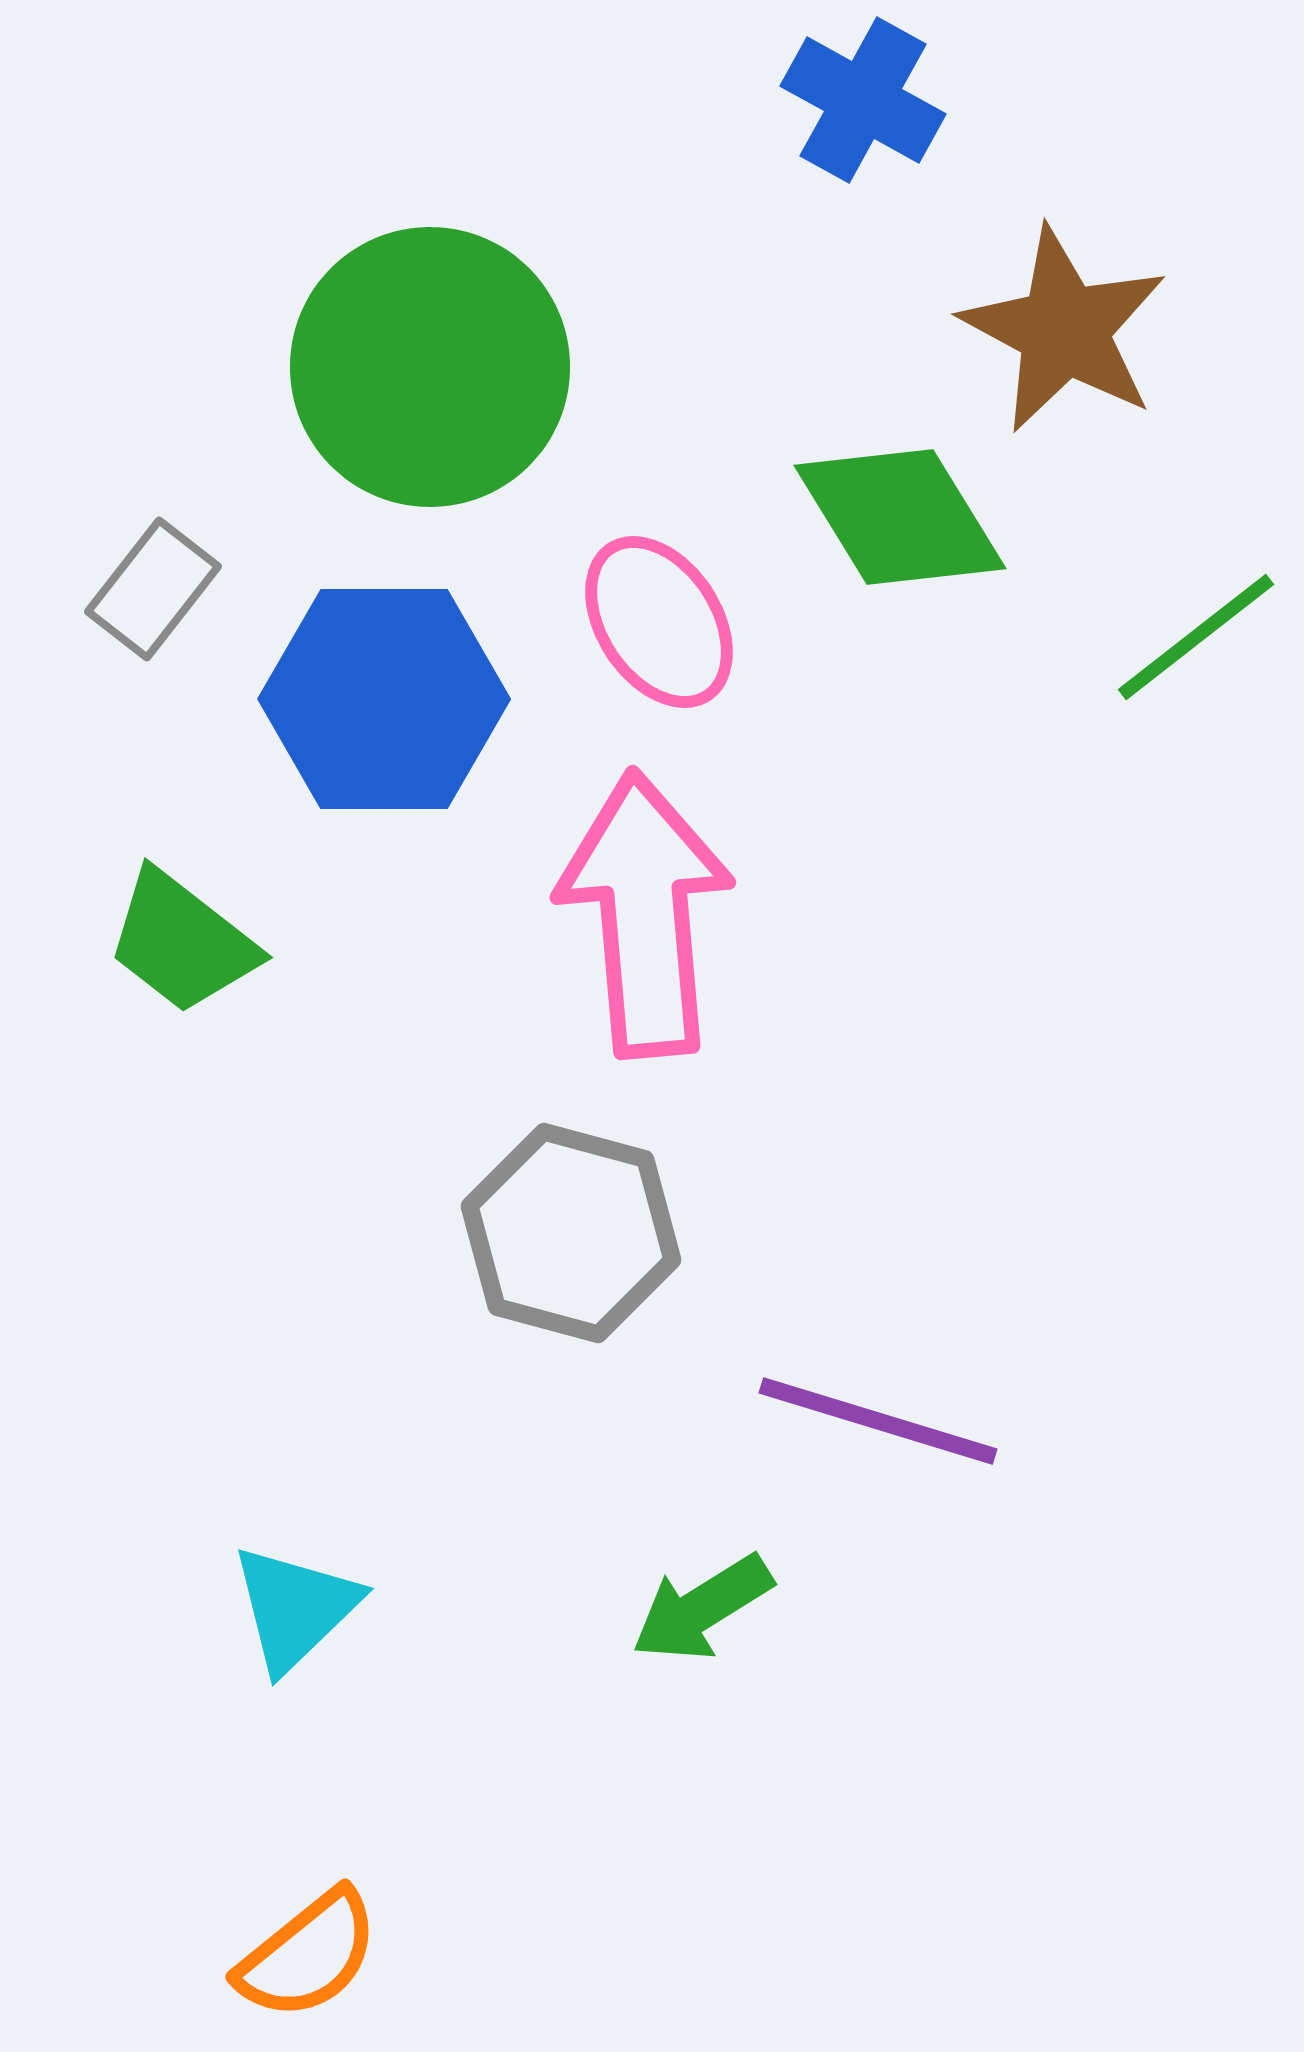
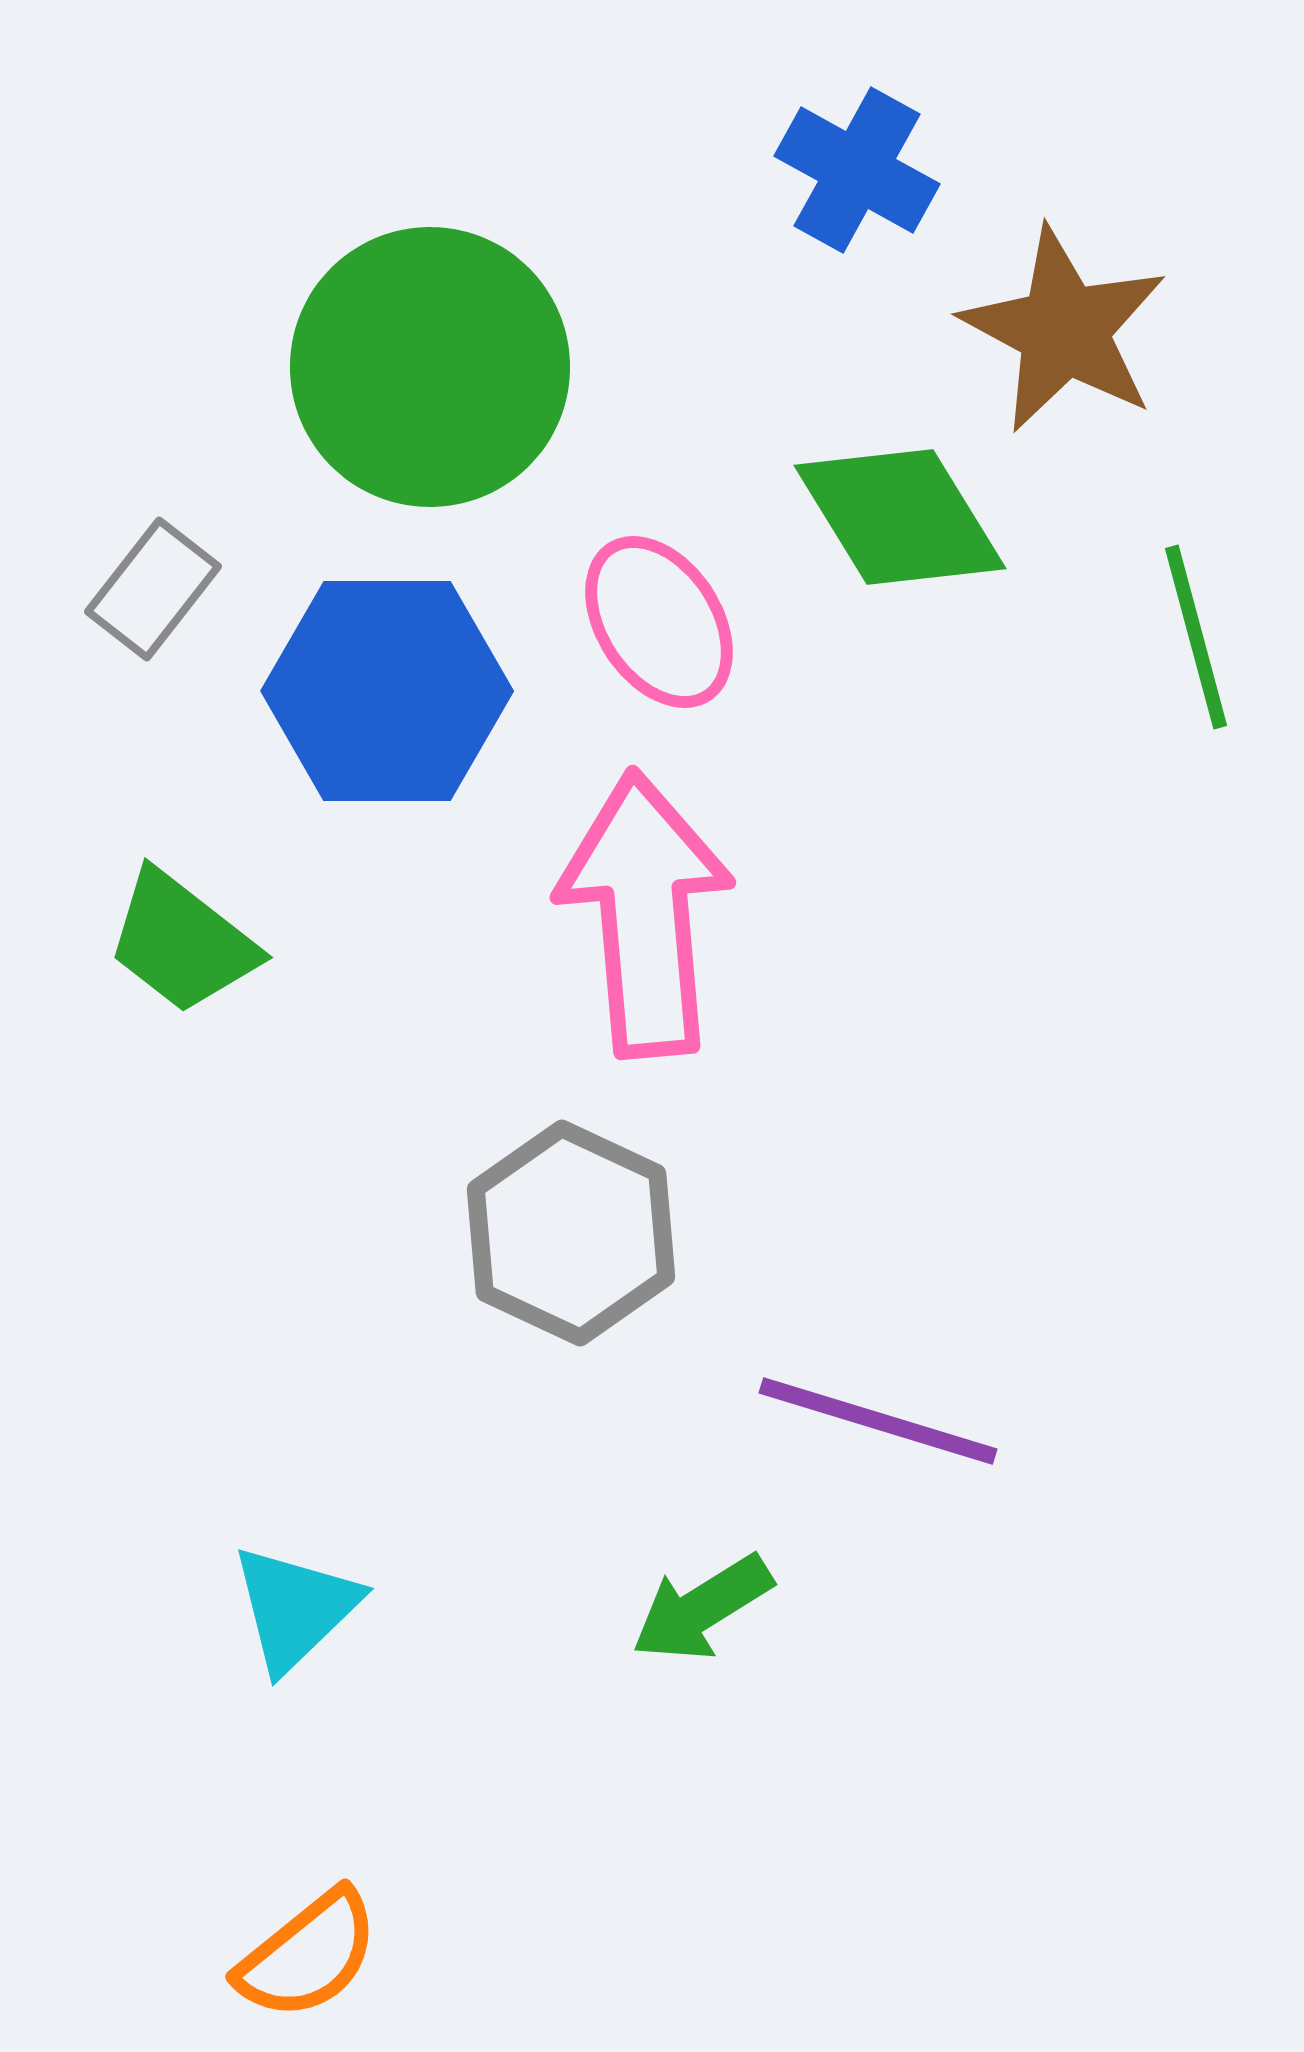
blue cross: moved 6 px left, 70 px down
green line: rotated 67 degrees counterclockwise
blue hexagon: moved 3 px right, 8 px up
gray hexagon: rotated 10 degrees clockwise
